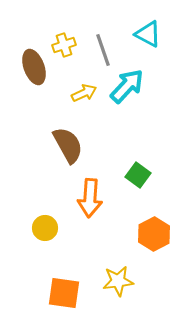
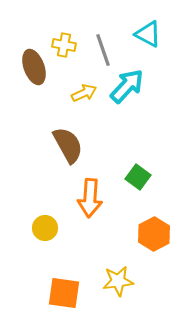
yellow cross: rotated 30 degrees clockwise
green square: moved 2 px down
